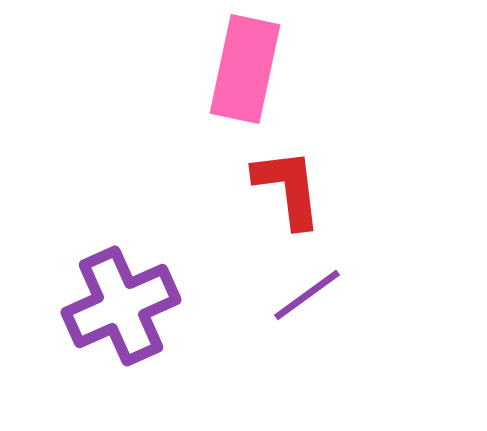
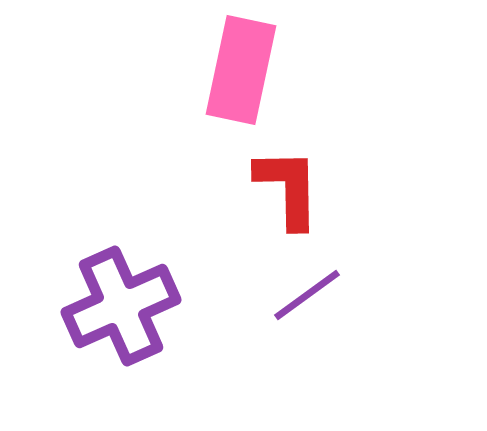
pink rectangle: moved 4 px left, 1 px down
red L-shape: rotated 6 degrees clockwise
